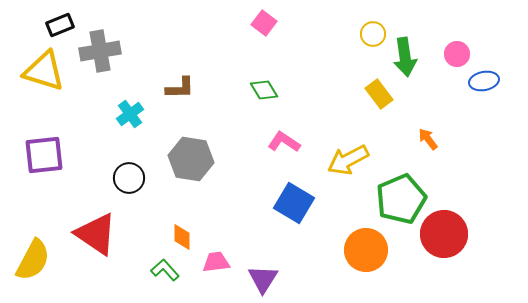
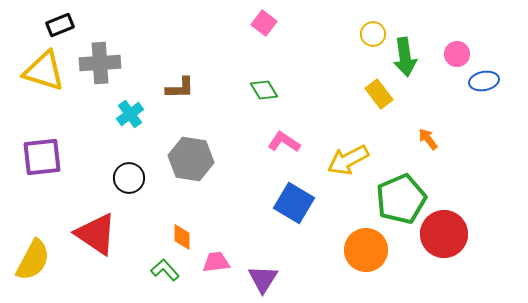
gray cross: moved 12 px down; rotated 6 degrees clockwise
purple square: moved 2 px left, 2 px down
